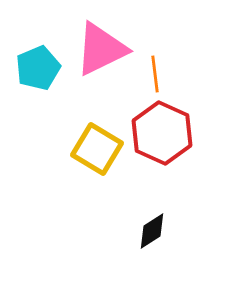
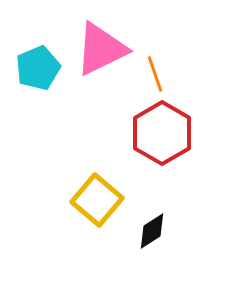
orange line: rotated 12 degrees counterclockwise
red hexagon: rotated 6 degrees clockwise
yellow square: moved 51 px down; rotated 9 degrees clockwise
